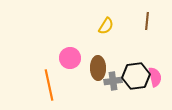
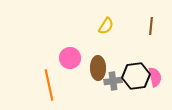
brown line: moved 4 px right, 5 px down
